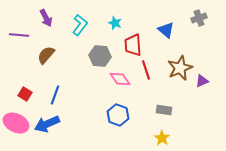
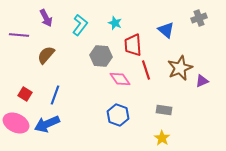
gray hexagon: moved 1 px right
